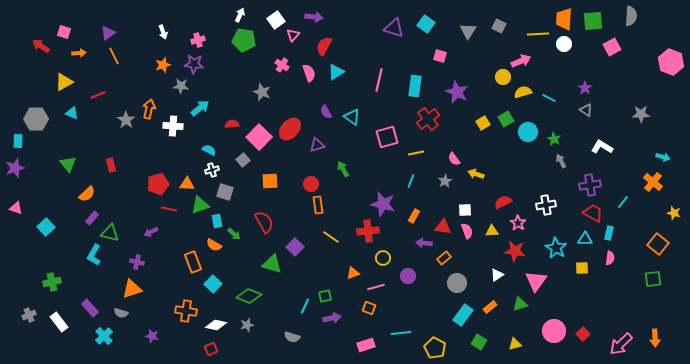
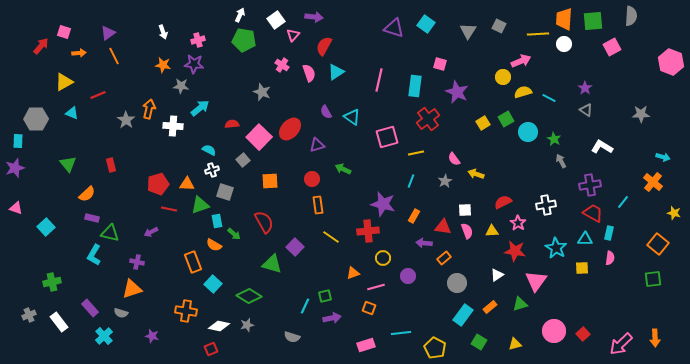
red arrow at (41, 46): rotated 96 degrees clockwise
pink square at (440, 56): moved 8 px down
orange star at (163, 65): rotated 28 degrees clockwise
green arrow at (343, 169): rotated 35 degrees counterclockwise
red circle at (311, 184): moved 1 px right, 5 px up
purple rectangle at (92, 218): rotated 64 degrees clockwise
green diamond at (249, 296): rotated 10 degrees clockwise
white diamond at (216, 325): moved 3 px right, 1 px down
